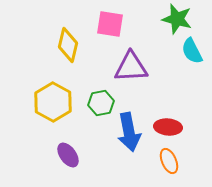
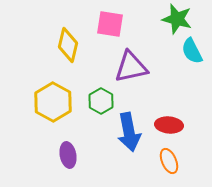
purple triangle: rotated 9 degrees counterclockwise
green hexagon: moved 2 px up; rotated 20 degrees counterclockwise
red ellipse: moved 1 px right, 2 px up
purple ellipse: rotated 25 degrees clockwise
